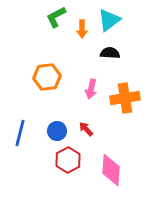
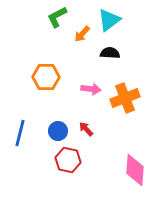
green L-shape: moved 1 px right
orange arrow: moved 5 px down; rotated 42 degrees clockwise
orange hexagon: moved 1 px left; rotated 8 degrees clockwise
pink arrow: rotated 96 degrees counterclockwise
orange cross: rotated 12 degrees counterclockwise
blue circle: moved 1 px right
red hexagon: rotated 20 degrees counterclockwise
pink diamond: moved 24 px right
